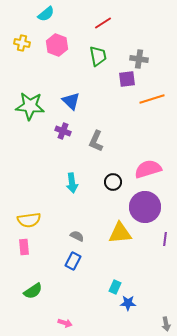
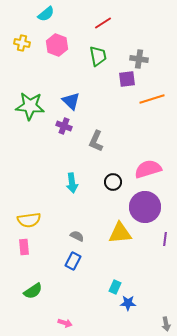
purple cross: moved 1 px right, 5 px up
